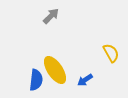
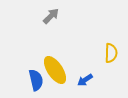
yellow semicircle: rotated 30 degrees clockwise
blue semicircle: rotated 20 degrees counterclockwise
